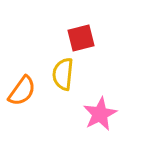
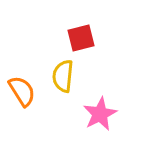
yellow semicircle: moved 2 px down
orange semicircle: rotated 68 degrees counterclockwise
